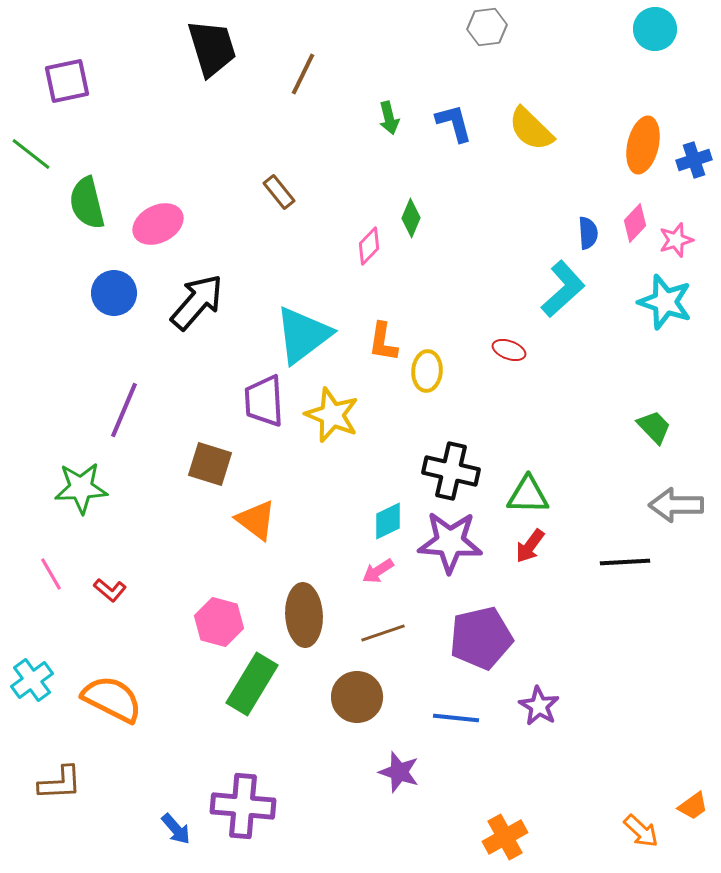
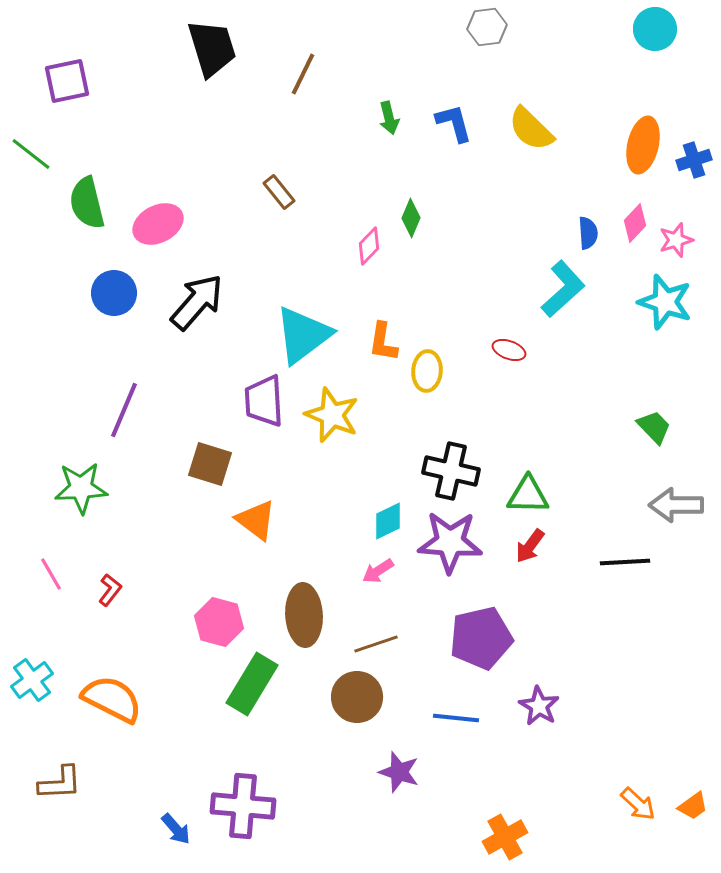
red L-shape at (110, 590): rotated 92 degrees counterclockwise
brown line at (383, 633): moved 7 px left, 11 px down
orange arrow at (641, 831): moved 3 px left, 27 px up
